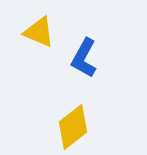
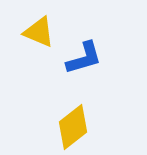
blue L-shape: rotated 135 degrees counterclockwise
